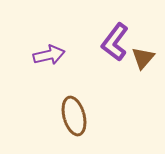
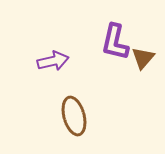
purple L-shape: rotated 24 degrees counterclockwise
purple arrow: moved 4 px right, 6 px down
